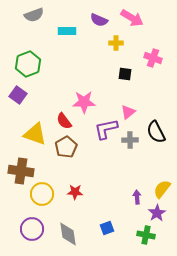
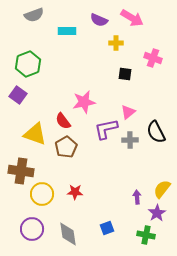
pink star: rotated 10 degrees counterclockwise
red semicircle: moved 1 px left
